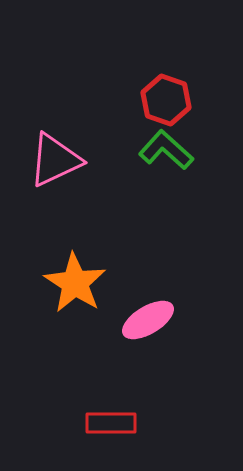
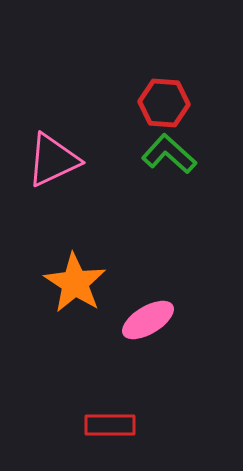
red hexagon: moved 2 px left, 3 px down; rotated 15 degrees counterclockwise
green L-shape: moved 3 px right, 4 px down
pink triangle: moved 2 px left
red rectangle: moved 1 px left, 2 px down
